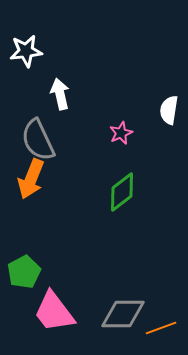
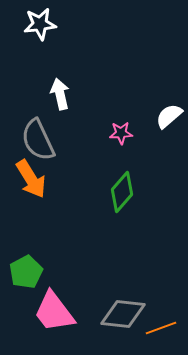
white star: moved 14 px right, 27 px up
white semicircle: moved 6 px down; rotated 40 degrees clockwise
pink star: rotated 20 degrees clockwise
orange arrow: rotated 54 degrees counterclockwise
green diamond: rotated 12 degrees counterclockwise
green pentagon: moved 2 px right
gray diamond: rotated 6 degrees clockwise
